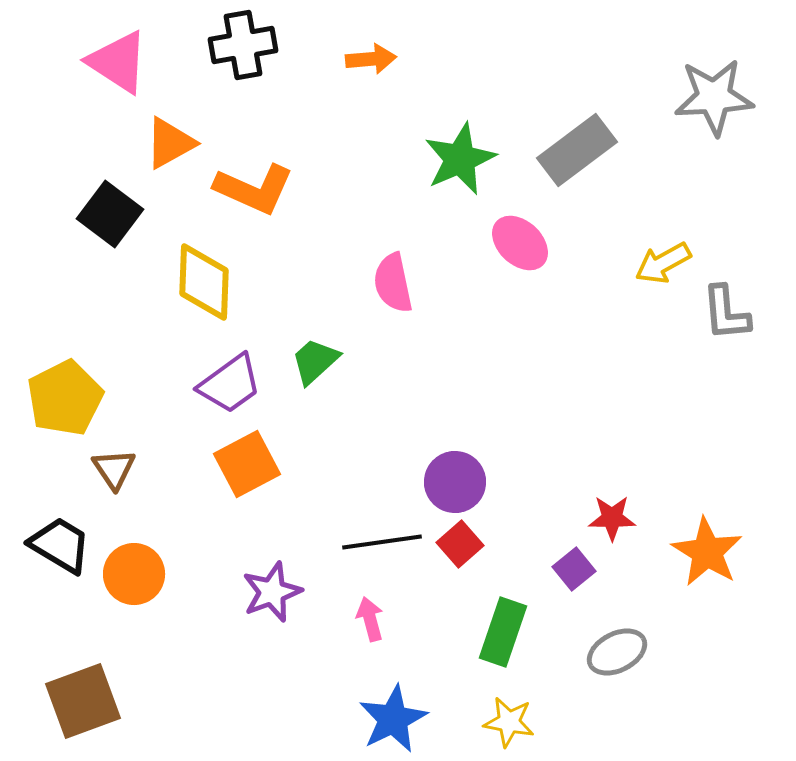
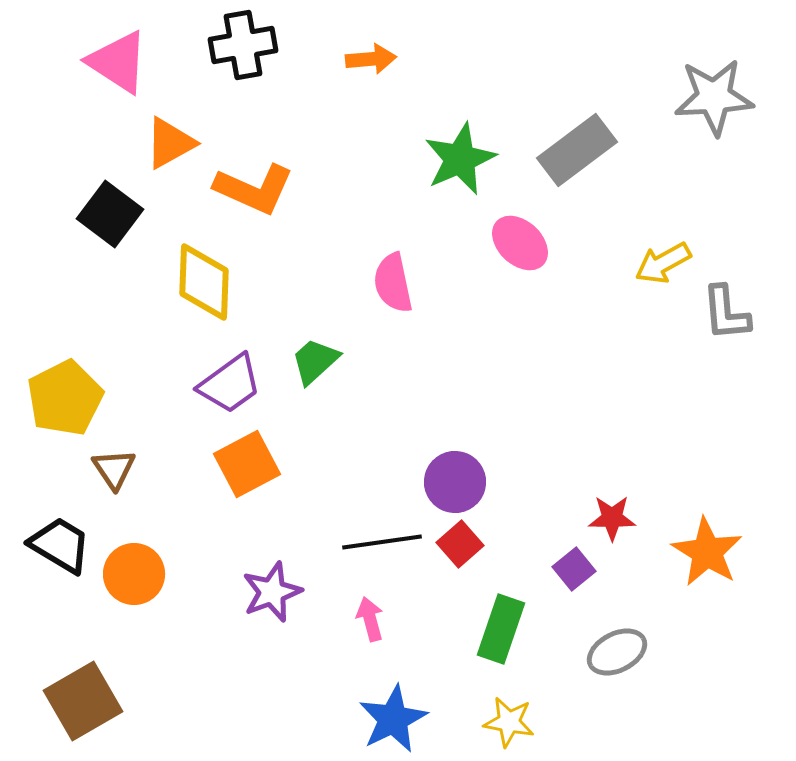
green rectangle: moved 2 px left, 3 px up
brown square: rotated 10 degrees counterclockwise
